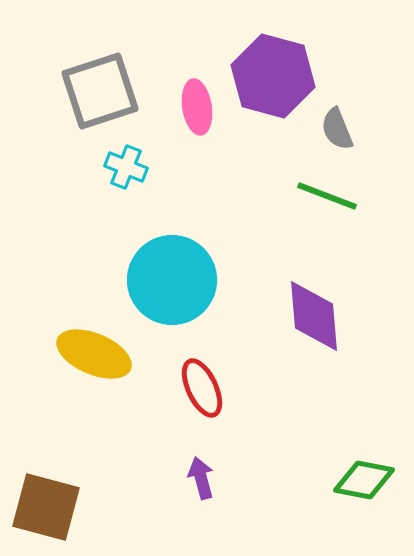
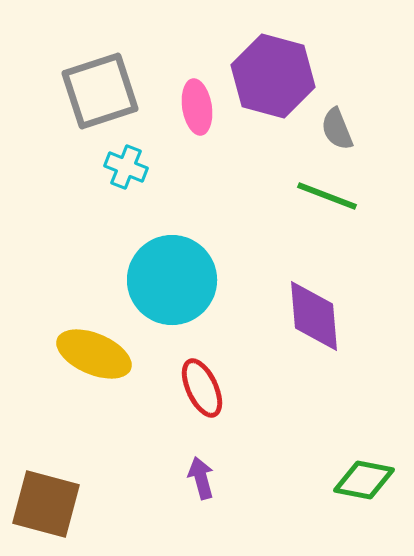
brown square: moved 3 px up
